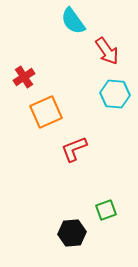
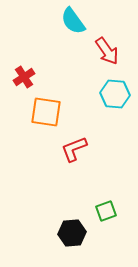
orange square: rotated 32 degrees clockwise
green square: moved 1 px down
